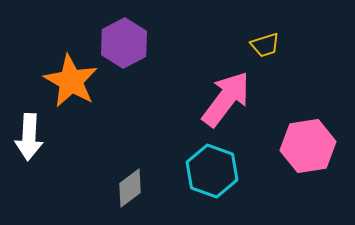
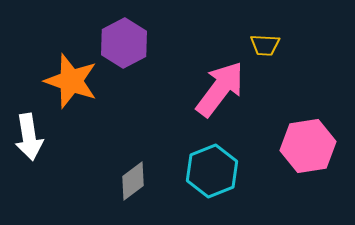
yellow trapezoid: rotated 20 degrees clockwise
orange star: rotated 10 degrees counterclockwise
pink arrow: moved 6 px left, 10 px up
white arrow: rotated 12 degrees counterclockwise
cyan hexagon: rotated 18 degrees clockwise
gray diamond: moved 3 px right, 7 px up
